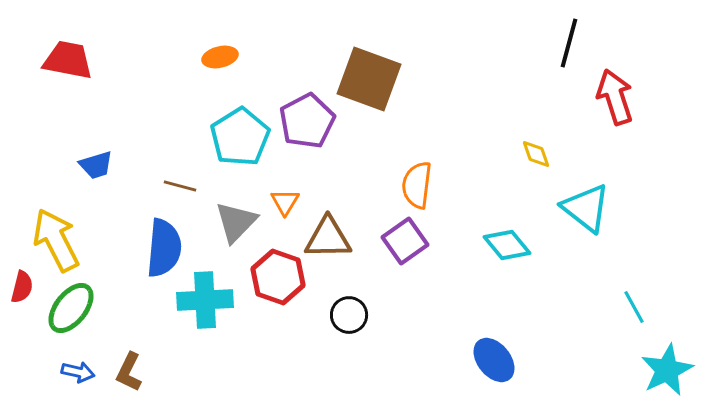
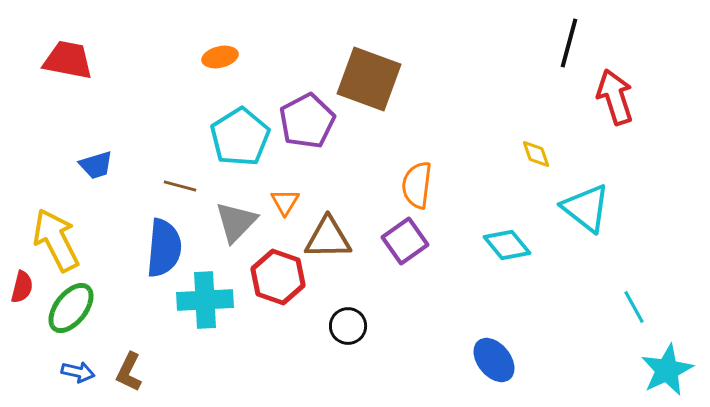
black circle: moved 1 px left, 11 px down
